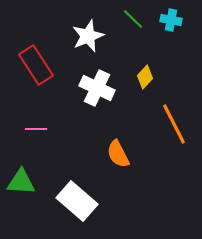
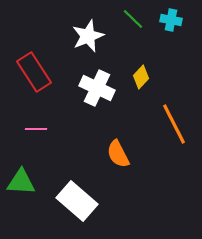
red rectangle: moved 2 px left, 7 px down
yellow diamond: moved 4 px left
